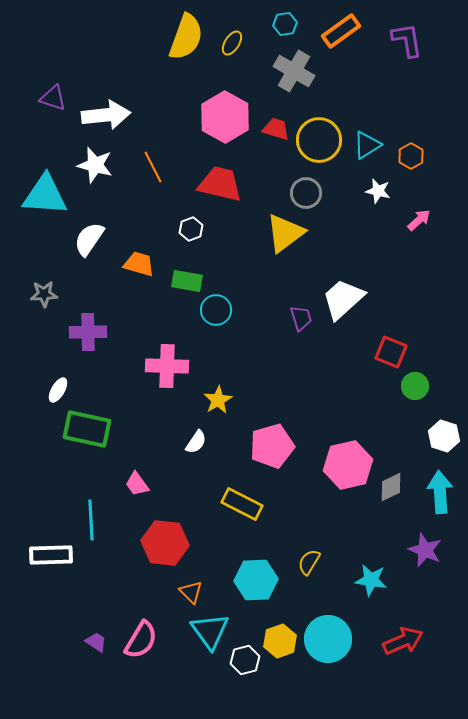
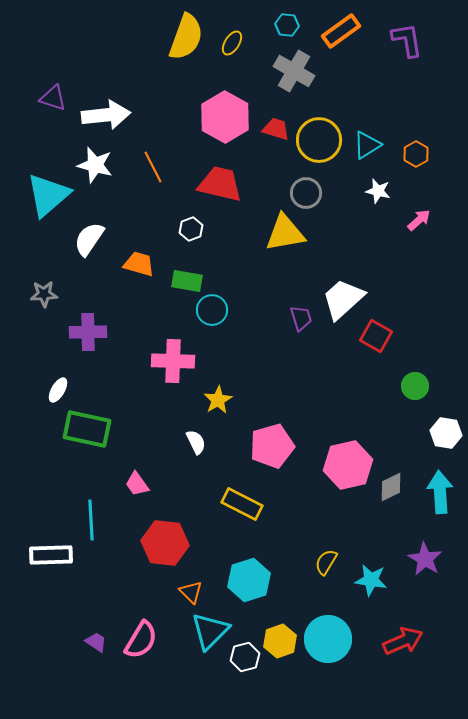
cyan hexagon at (285, 24): moved 2 px right, 1 px down; rotated 15 degrees clockwise
orange hexagon at (411, 156): moved 5 px right, 2 px up
cyan triangle at (45, 195): moved 3 px right; rotated 45 degrees counterclockwise
yellow triangle at (285, 233): rotated 27 degrees clockwise
cyan circle at (216, 310): moved 4 px left
red square at (391, 352): moved 15 px left, 16 px up; rotated 8 degrees clockwise
pink cross at (167, 366): moved 6 px right, 5 px up
white hexagon at (444, 436): moved 2 px right, 3 px up; rotated 8 degrees counterclockwise
white semicircle at (196, 442): rotated 60 degrees counterclockwise
purple star at (425, 550): moved 9 px down; rotated 8 degrees clockwise
yellow semicircle at (309, 562): moved 17 px right
cyan hexagon at (256, 580): moved 7 px left; rotated 15 degrees counterclockwise
cyan triangle at (210, 631): rotated 21 degrees clockwise
white hexagon at (245, 660): moved 3 px up
